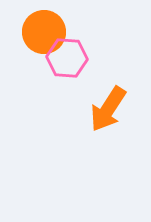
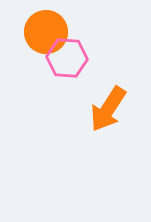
orange circle: moved 2 px right
